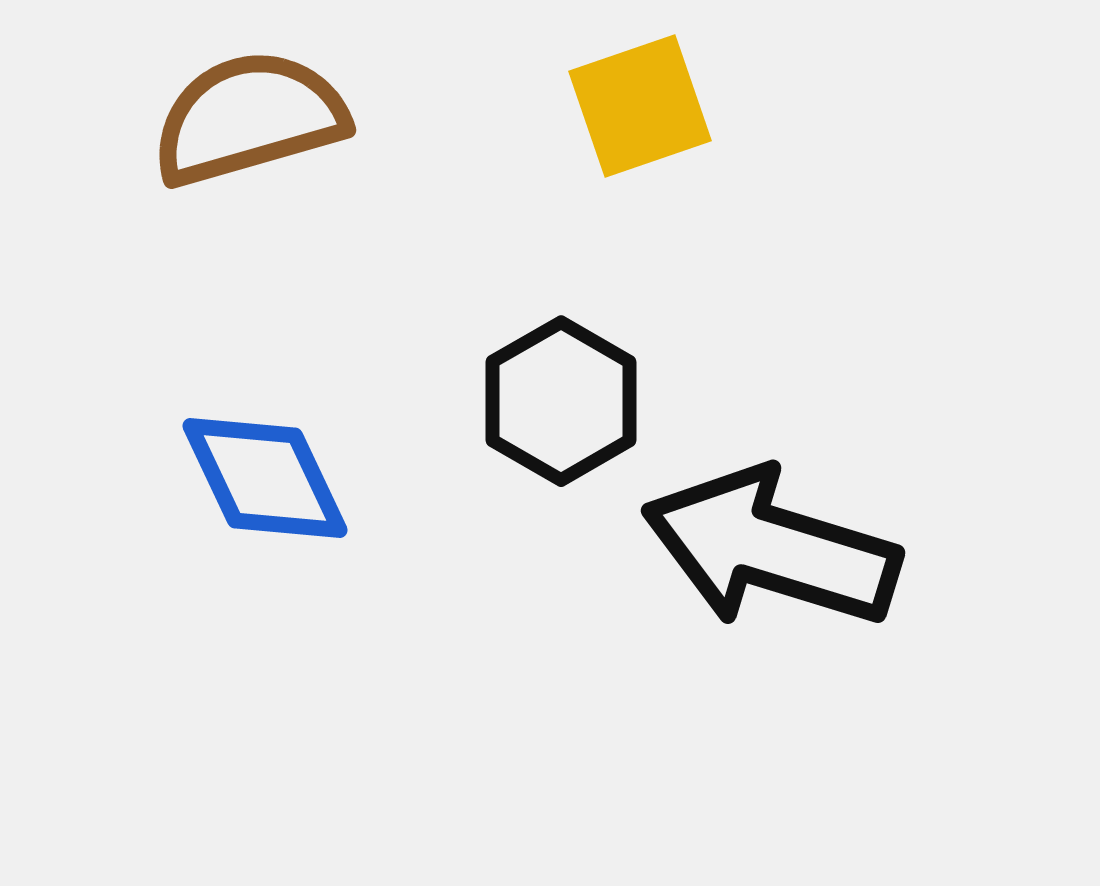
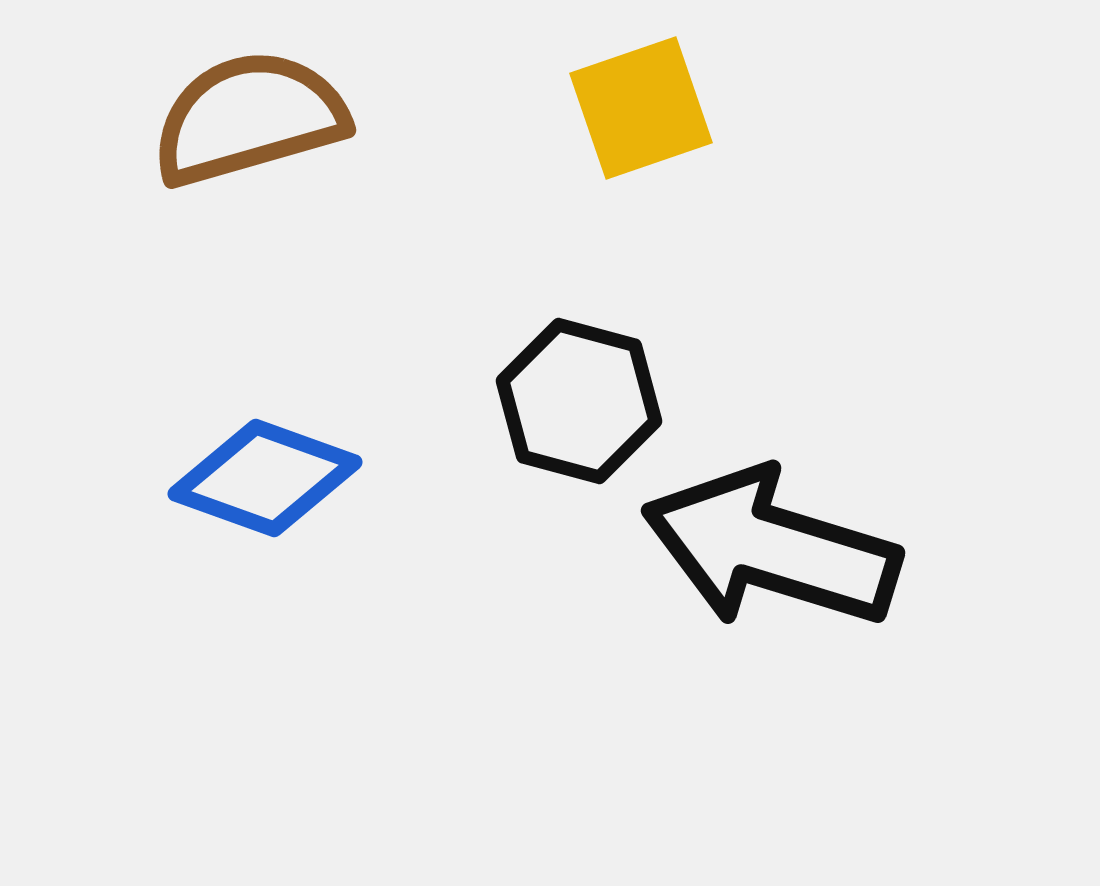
yellow square: moved 1 px right, 2 px down
black hexagon: moved 18 px right; rotated 15 degrees counterclockwise
blue diamond: rotated 45 degrees counterclockwise
